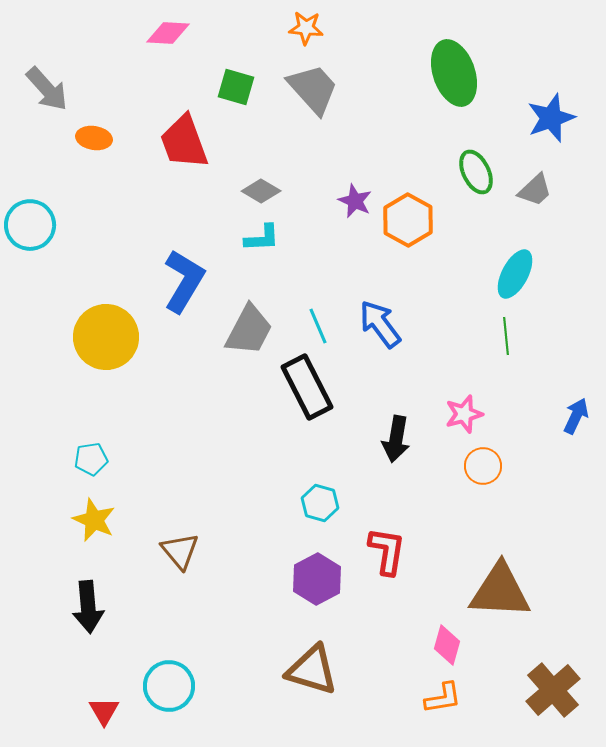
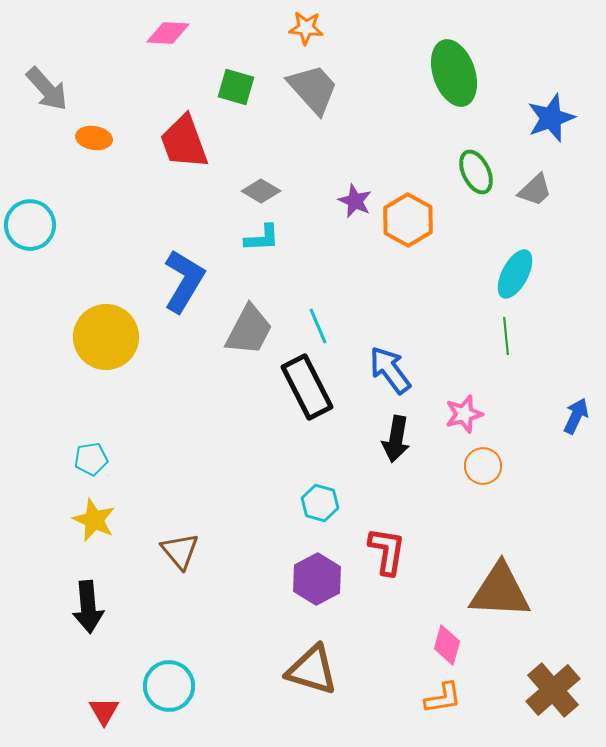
blue arrow at (380, 324): moved 10 px right, 46 px down
